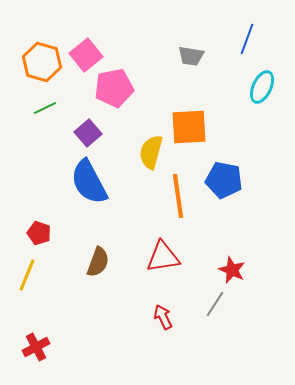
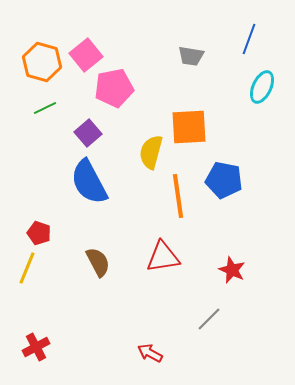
blue line: moved 2 px right
brown semicircle: rotated 48 degrees counterclockwise
yellow line: moved 7 px up
gray line: moved 6 px left, 15 px down; rotated 12 degrees clockwise
red arrow: moved 13 px left, 36 px down; rotated 35 degrees counterclockwise
